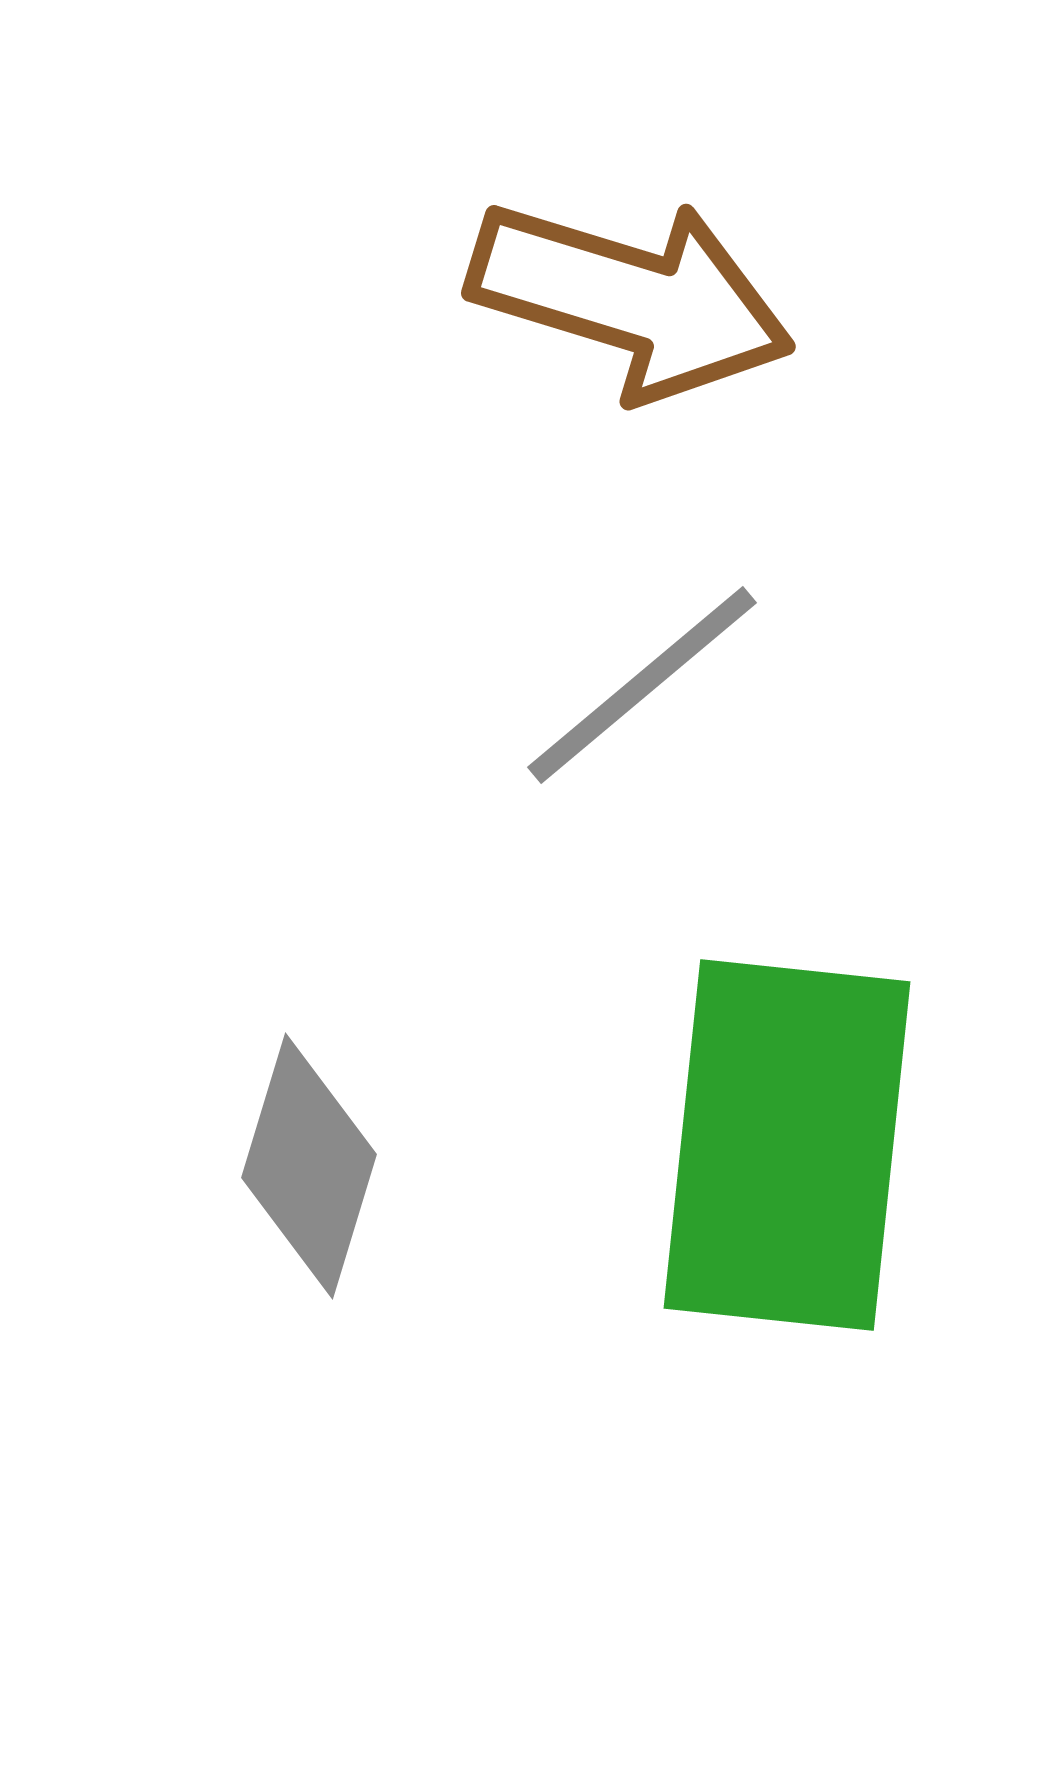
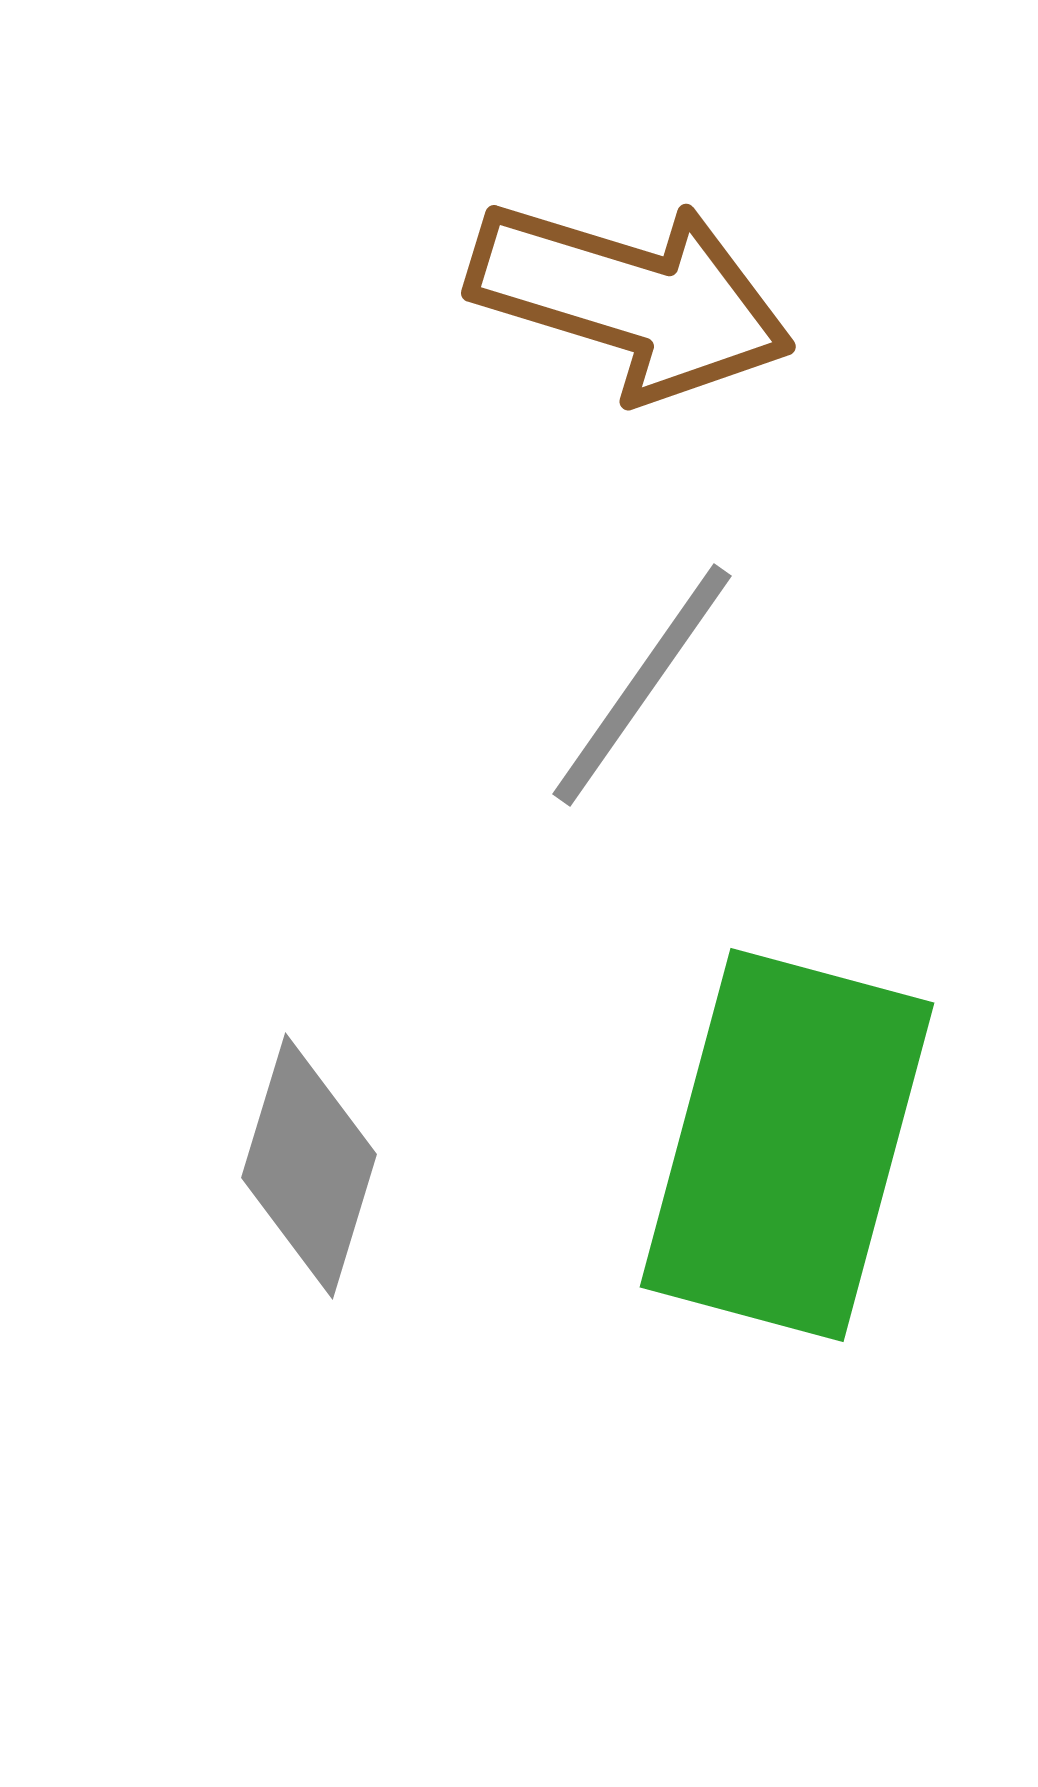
gray line: rotated 15 degrees counterclockwise
green rectangle: rotated 9 degrees clockwise
